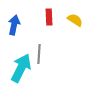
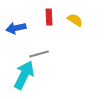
blue arrow: moved 2 px right, 3 px down; rotated 114 degrees counterclockwise
gray line: rotated 72 degrees clockwise
cyan arrow: moved 3 px right, 7 px down
